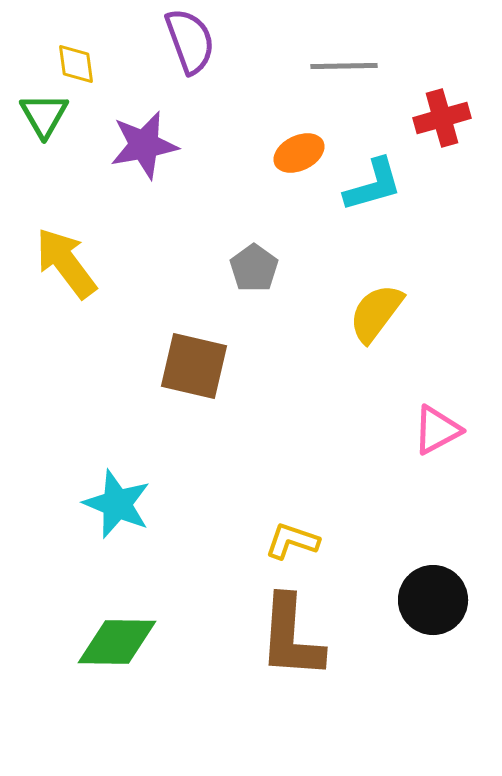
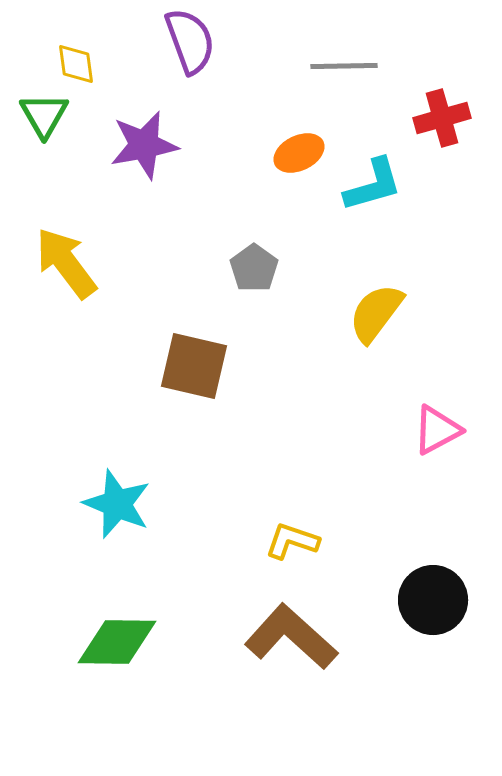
brown L-shape: rotated 128 degrees clockwise
